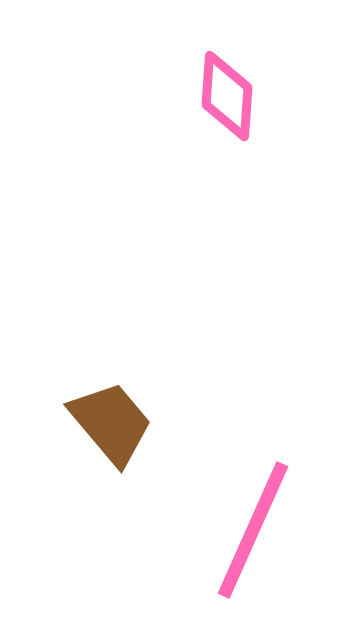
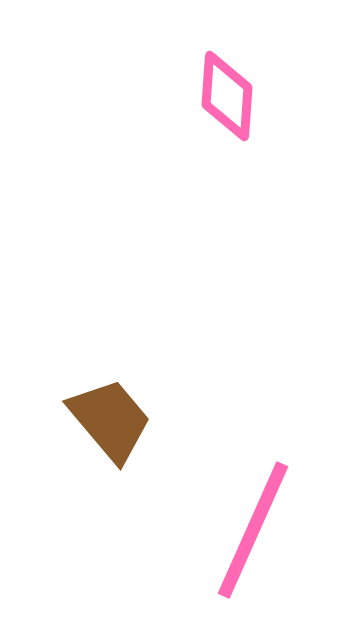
brown trapezoid: moved 1 px left, 3 px up
